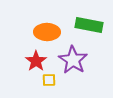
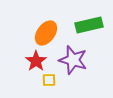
green rectangle: rotated 24 degrees counterclockwise
orange ellipse: moved 1 px left, 1 px down; rotated 55 degrees counterclockwise
purple star: rotated 16 degrees counterclockwise
